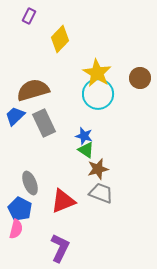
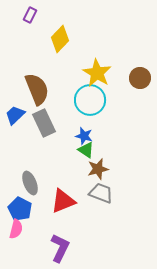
purple rectangle: moved 1 px right, 1 px up
brown semicircle: moved 4 px right, 1 px up; rotated 84 degrees clockwise
cyan circle: moved 8 px left, 6 px down
blue trapezoid: moved 1 px up
